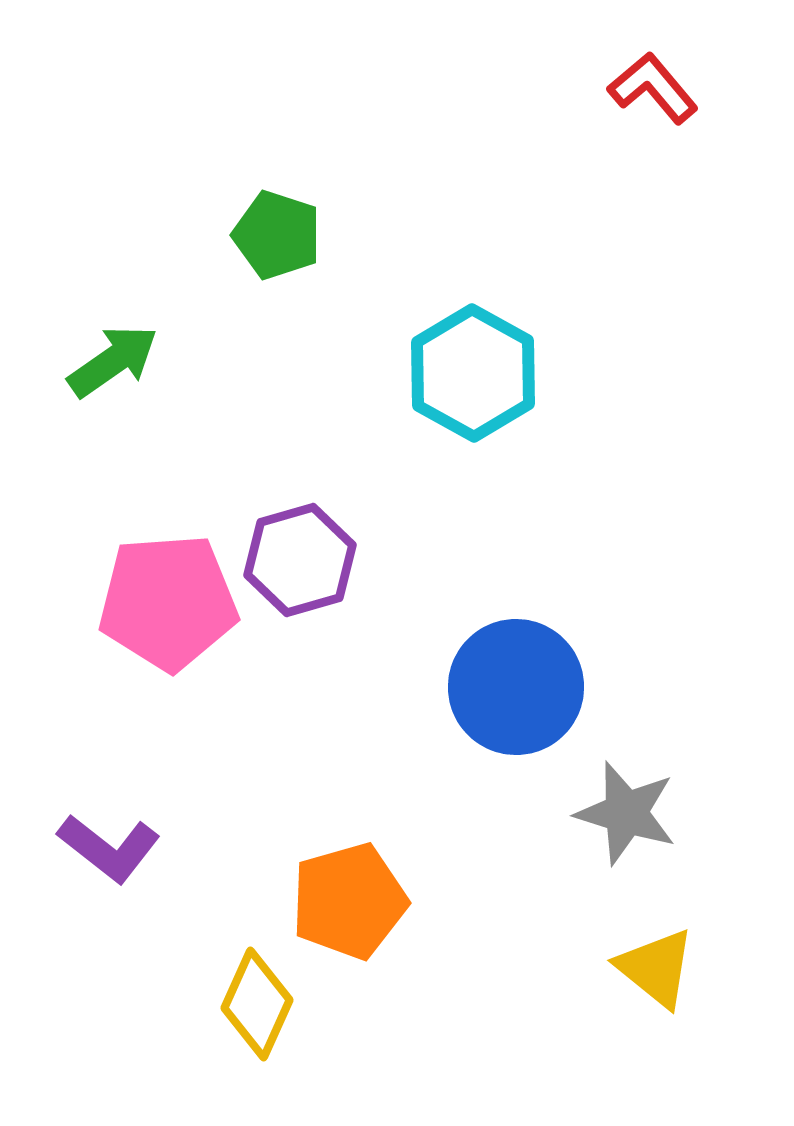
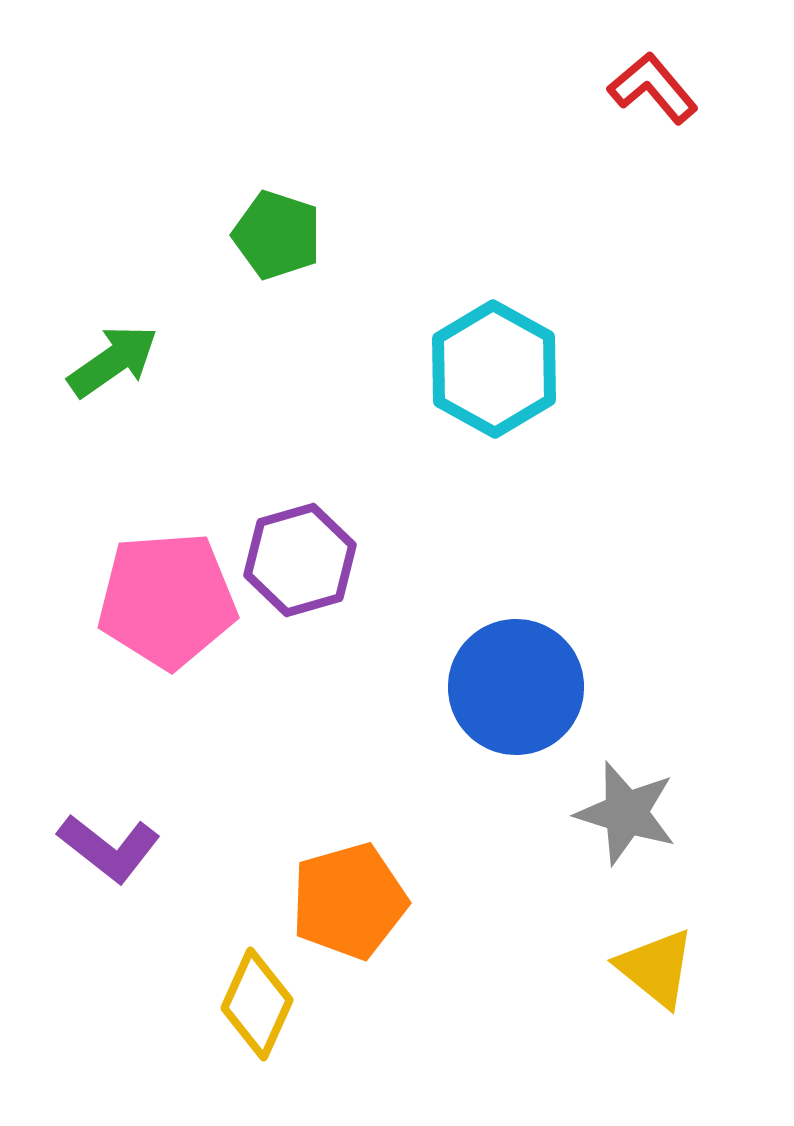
cyan hexagon: moved 21 px right, 4 px up
pink pentagon: moved 1 px left, 2 px up
